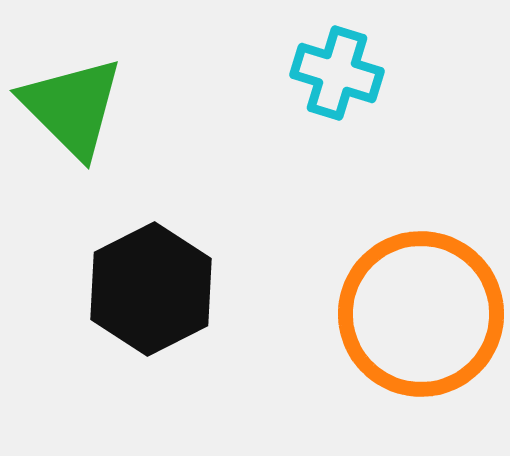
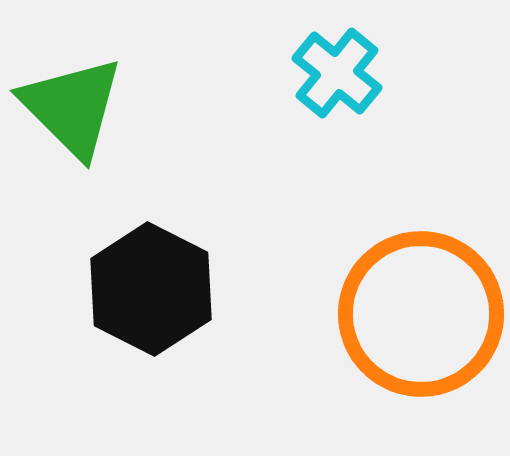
cyan cross: rotated 22 degrees clockwise
black hexagon: rotated 6 degrees counterclockwise
